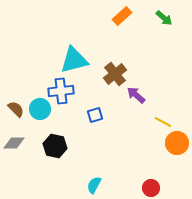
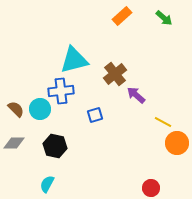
cyan semicircle: moved 47 px left, 1 px up
